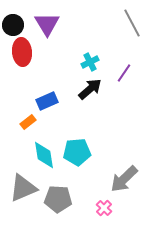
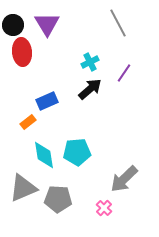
gray line: moved 14 px left
